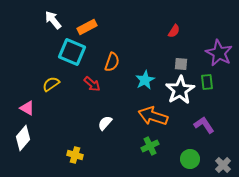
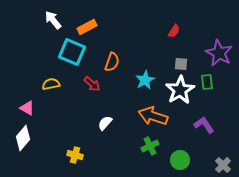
yellow semicircle: rotated 24 degrees clockwise
green circle: moved 10 px left, 1 px down
